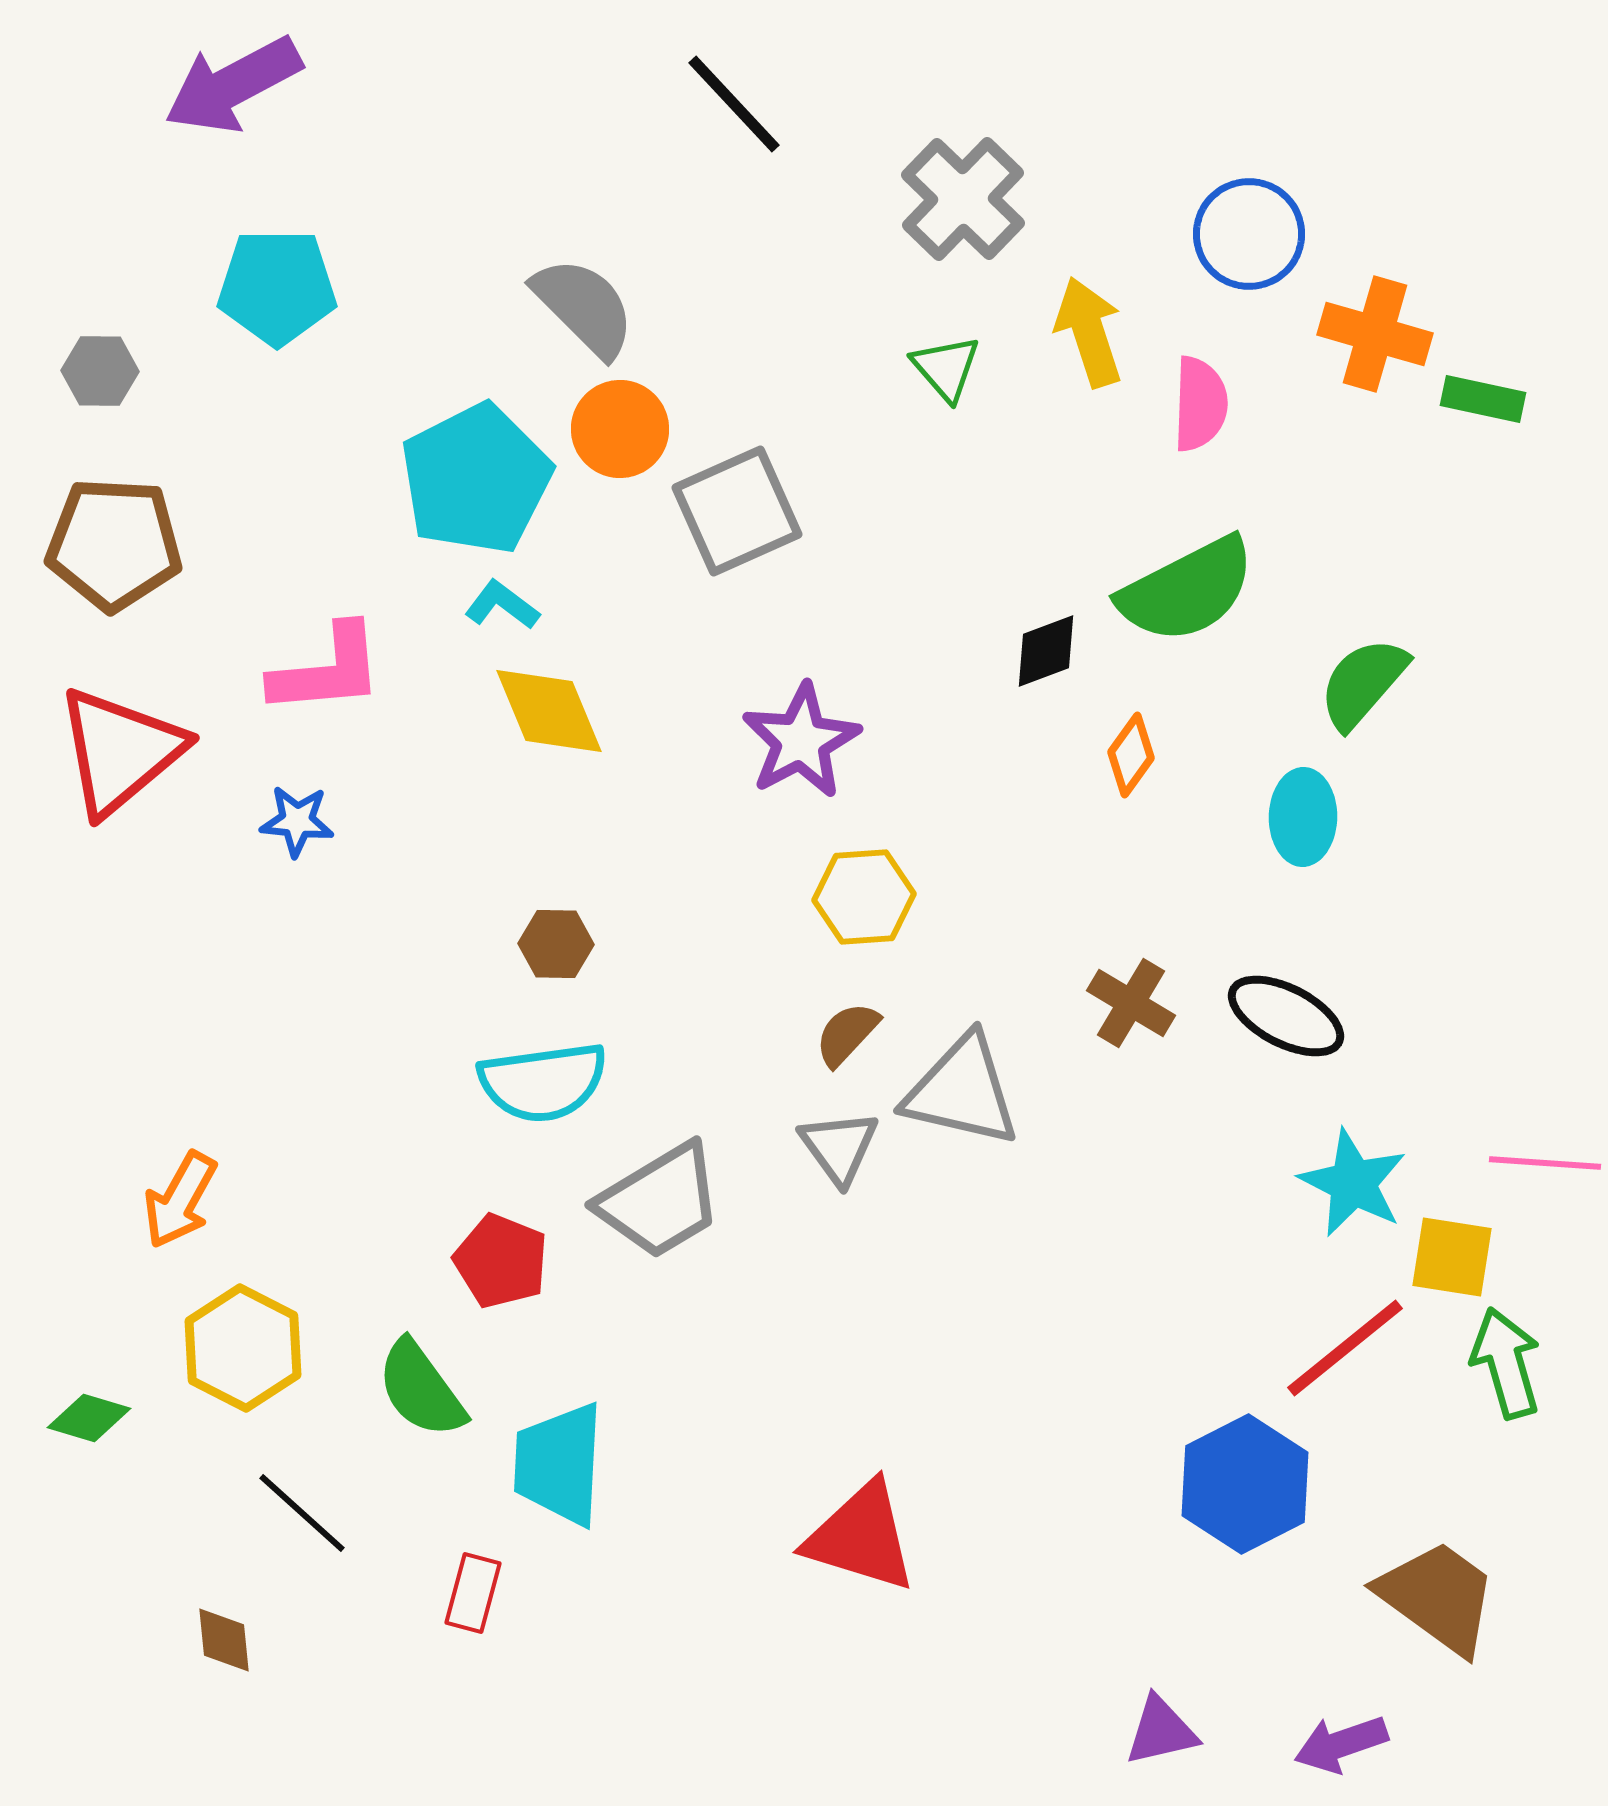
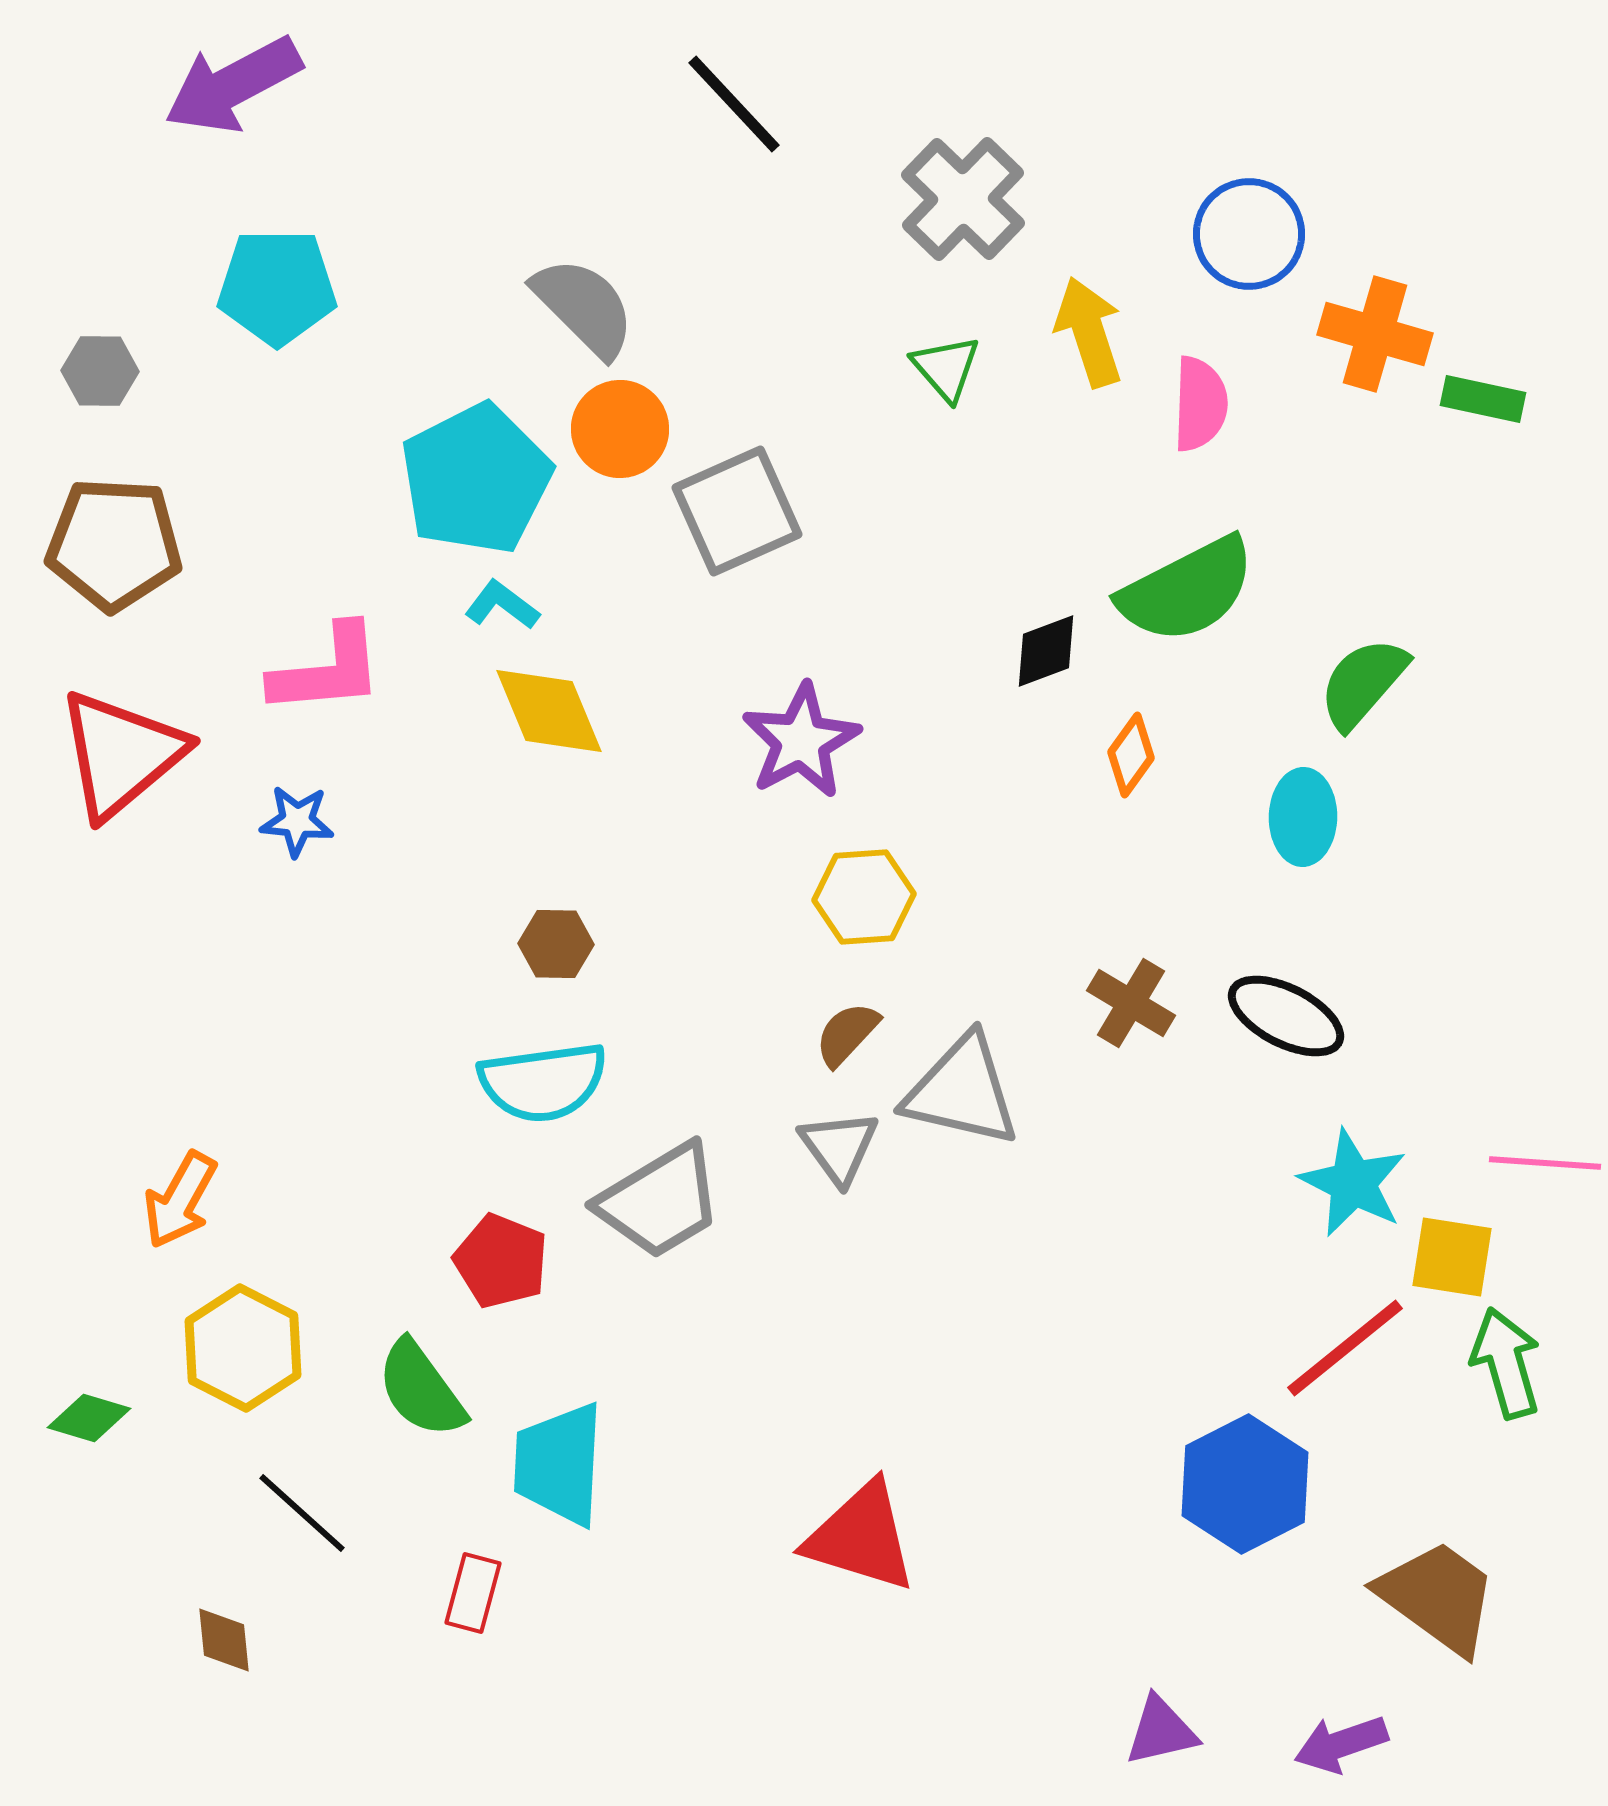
red triangle at (120, 751): moved 1 px right, 3 px down
